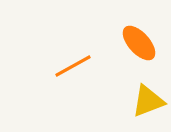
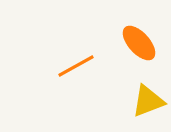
orange line: moved 3 px right
